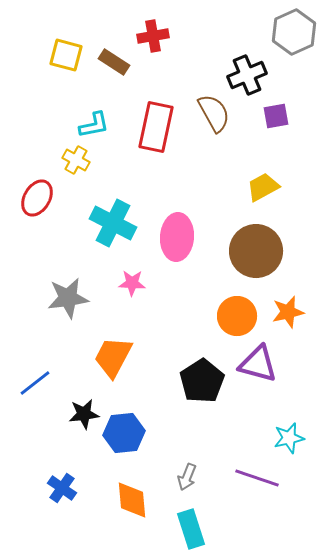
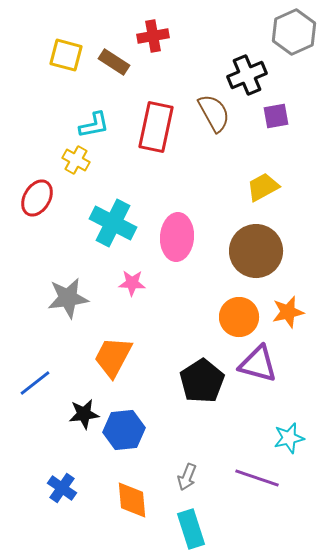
orange circle: moved 2 px right, 1 px down
blue hexagon: moved 3 px up
